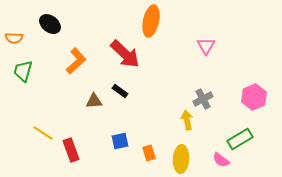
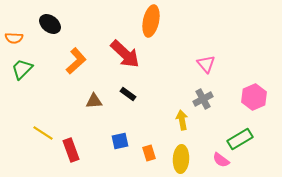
pink triangle: moved 18 px down; rotated 12 degrees counterclockwise
green trapezoid: moved 1 px left, 2 px up; rotated 30 degrees clockwise
black rectangle: moved 8 px right, 3 px down
yellow arrow: moved 5 px left
